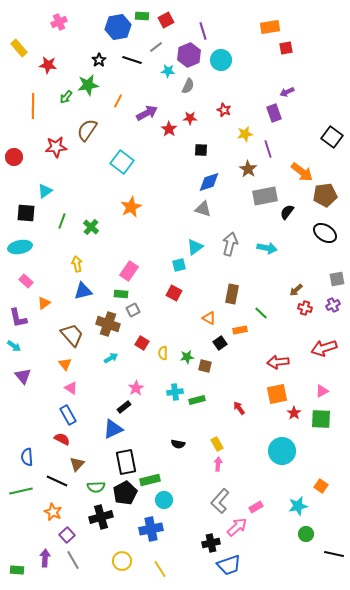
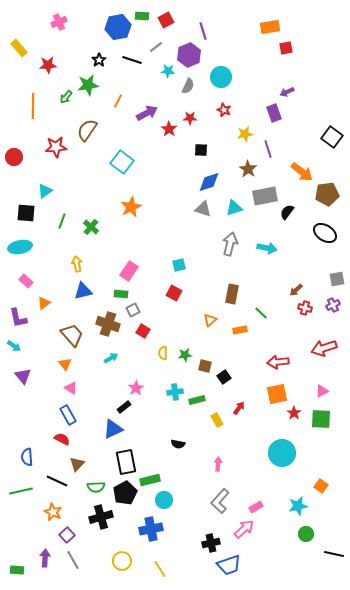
cyan circle at (221, 60): moved 17 px down
red star at (48, 65): rotated 12 degrees counterclockwise
brown pentagon at (325, 195): moved 2 px right, 1 px up
cyan triangle at (195, 247): moved 39 px right, 39 px up; rotated 18 degrees clockwise
orange triangle at (209, 318): moved 1 px right, 2 px down; rotated 48 degrees clockwise
red square at (142, 343): moved 1 px right, 12 px up
black square at (220, 343): moved 4 px right, 34 px down
green star at (187, 357): moved 2 px left, 2 px up
red arrow at (239, 408): rotated 72 degrees clockwise
yellow rectangle at (217, 444): moved 24 px up
cyan circle at (282, 451): moved 2 px down
pink arrow at (237, 527): moved 7 px right, 2 px down
